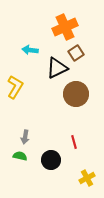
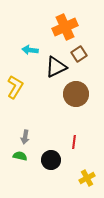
brown square: moved 3 px right, 1 px down
black triangle: moved 1 px left, 1 px up
red line: rotated 24 degrees clockwise
